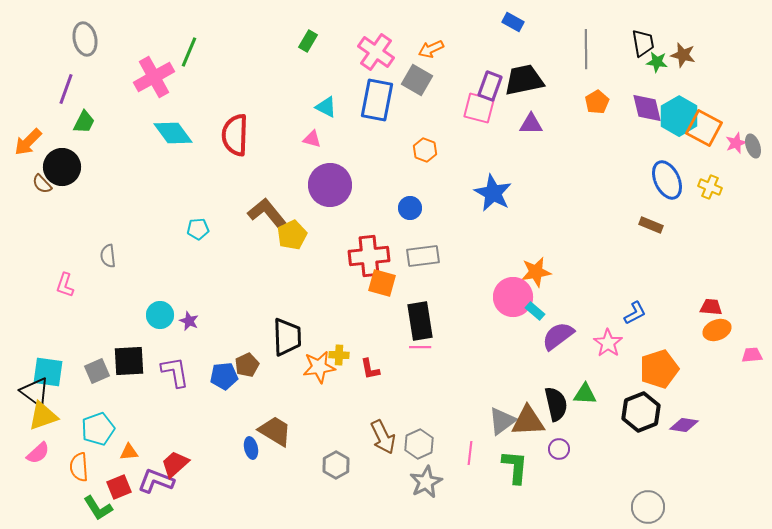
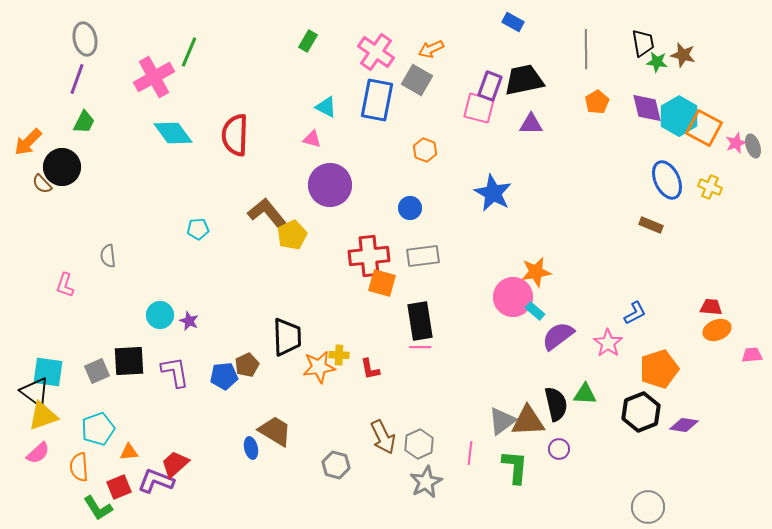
purple line at (66, 89): moved 11 px right, 10 px up
gray hexagon at (336, 465): rotated 16 degrees counterclockwise
